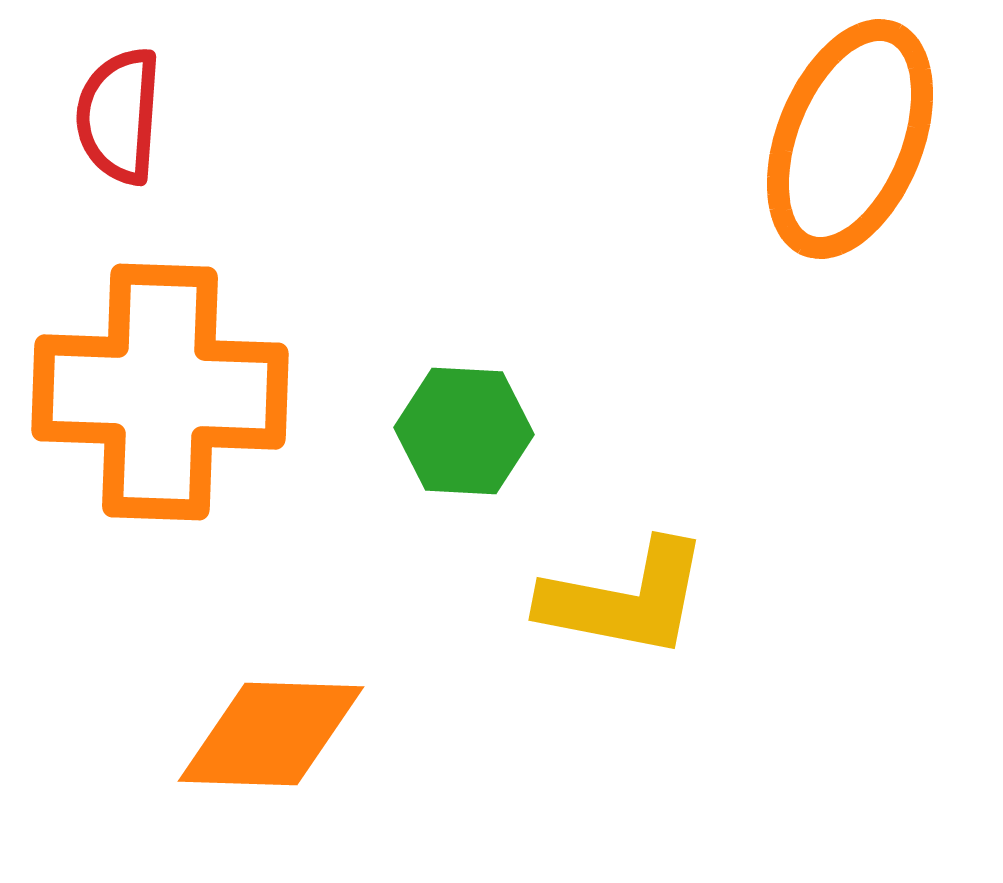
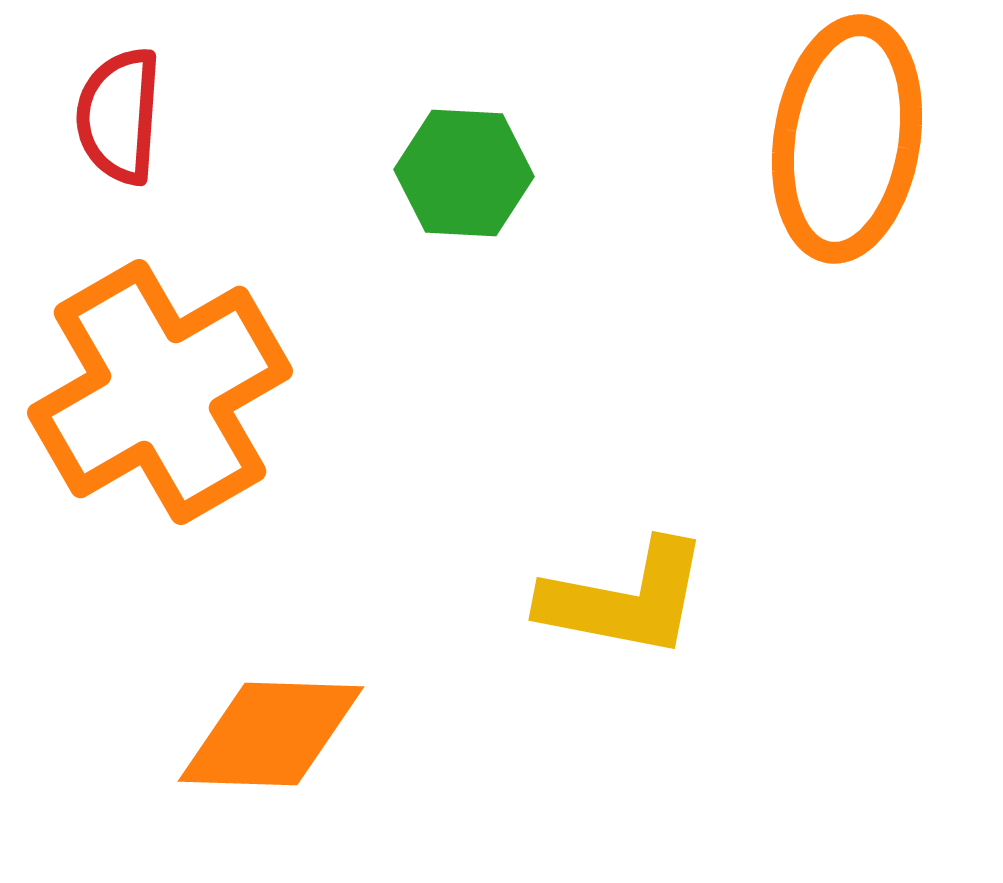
orange ellipse: moved 3 px left; rotated 13 degrees counterclockwise
orange cross: rotated 32 degrees counterclockwise
green hexagon: moved 258 px up
